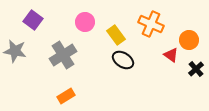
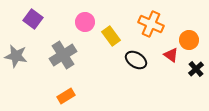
purple square: moved 1 px up
yellow rectangle: moved 5 px left, 1 px down
gray star: moved 1 px right, 5 px down
black ellipse: moved 13 px right
